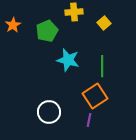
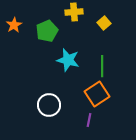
orange star: moved 1 px right
orange square: moved 2 px right, 2 px up
white circle: moved 7 px up
